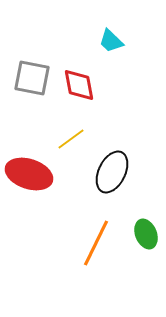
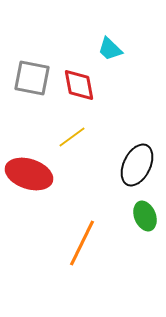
cyan trapezoid: moved 1 px left, 8 px down
yellow line: moved 1 px right, 2 px up
black ellipse: moved 25 px right, 7 px up
green ellipse: moved 1 px left, 18 px up
orange line: moved 14 px left
